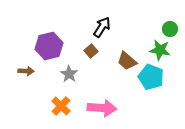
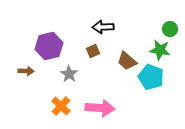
black arrow: moved 1 px right; rotated 125 degrees counterclockwise
brown square: moved 2 px right; rotated 16 degrees clockwise
pink arrow: moved 2 px left
